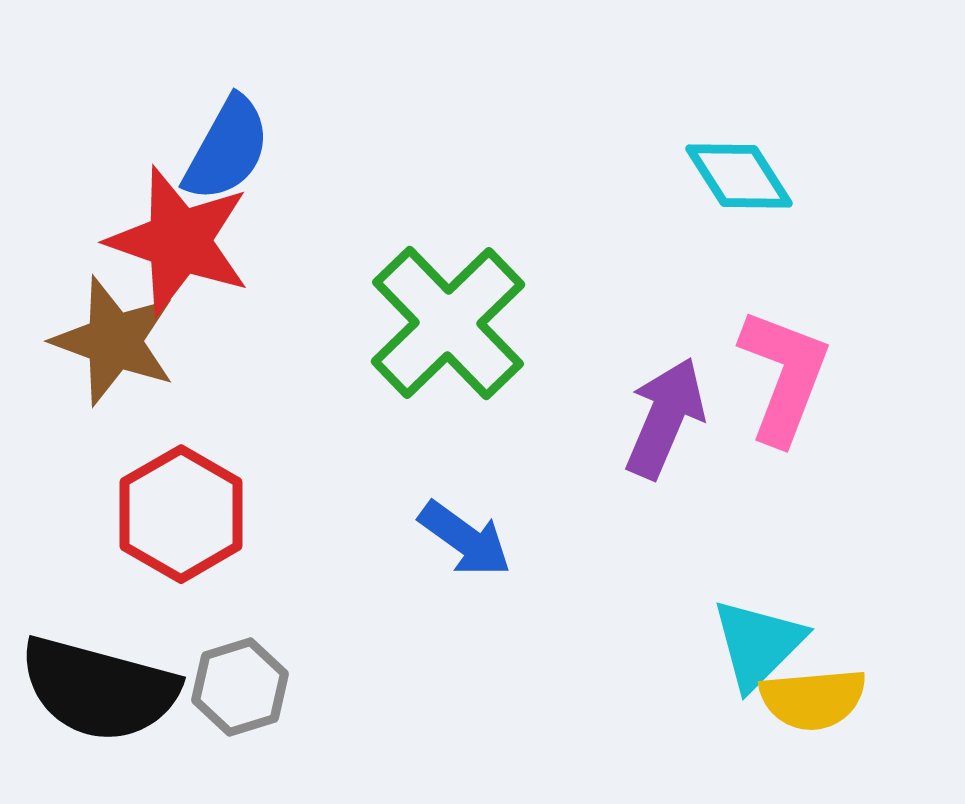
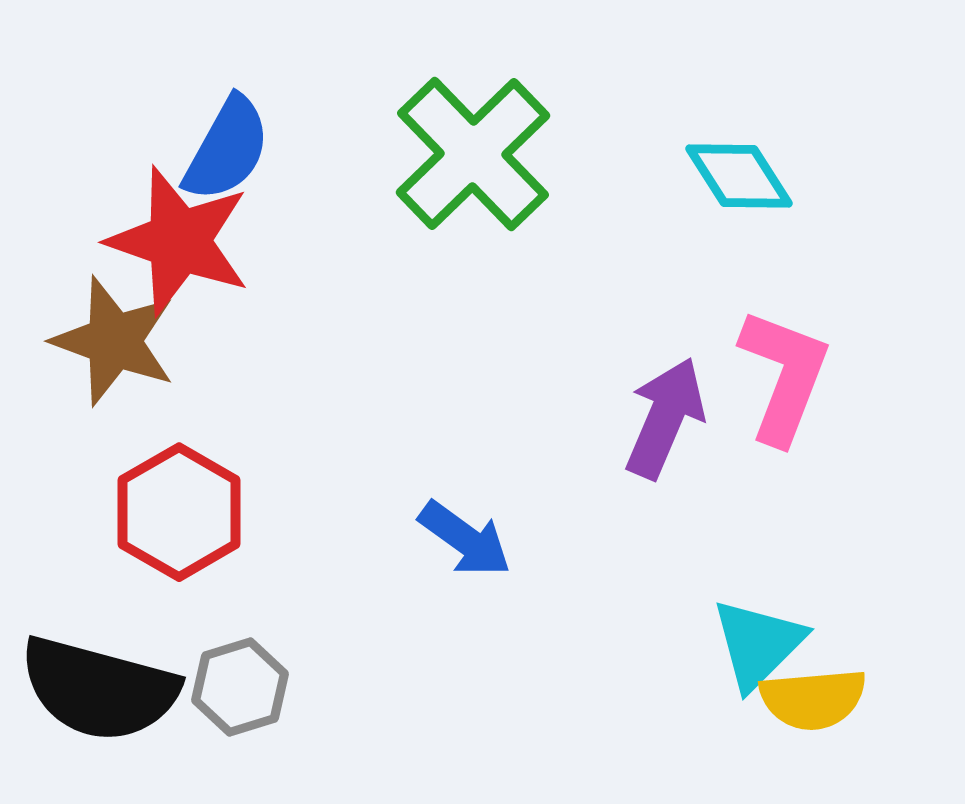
green cross: moved 25 px right, 169 px up
red hexagon: moved 2 px left, 2 px up
